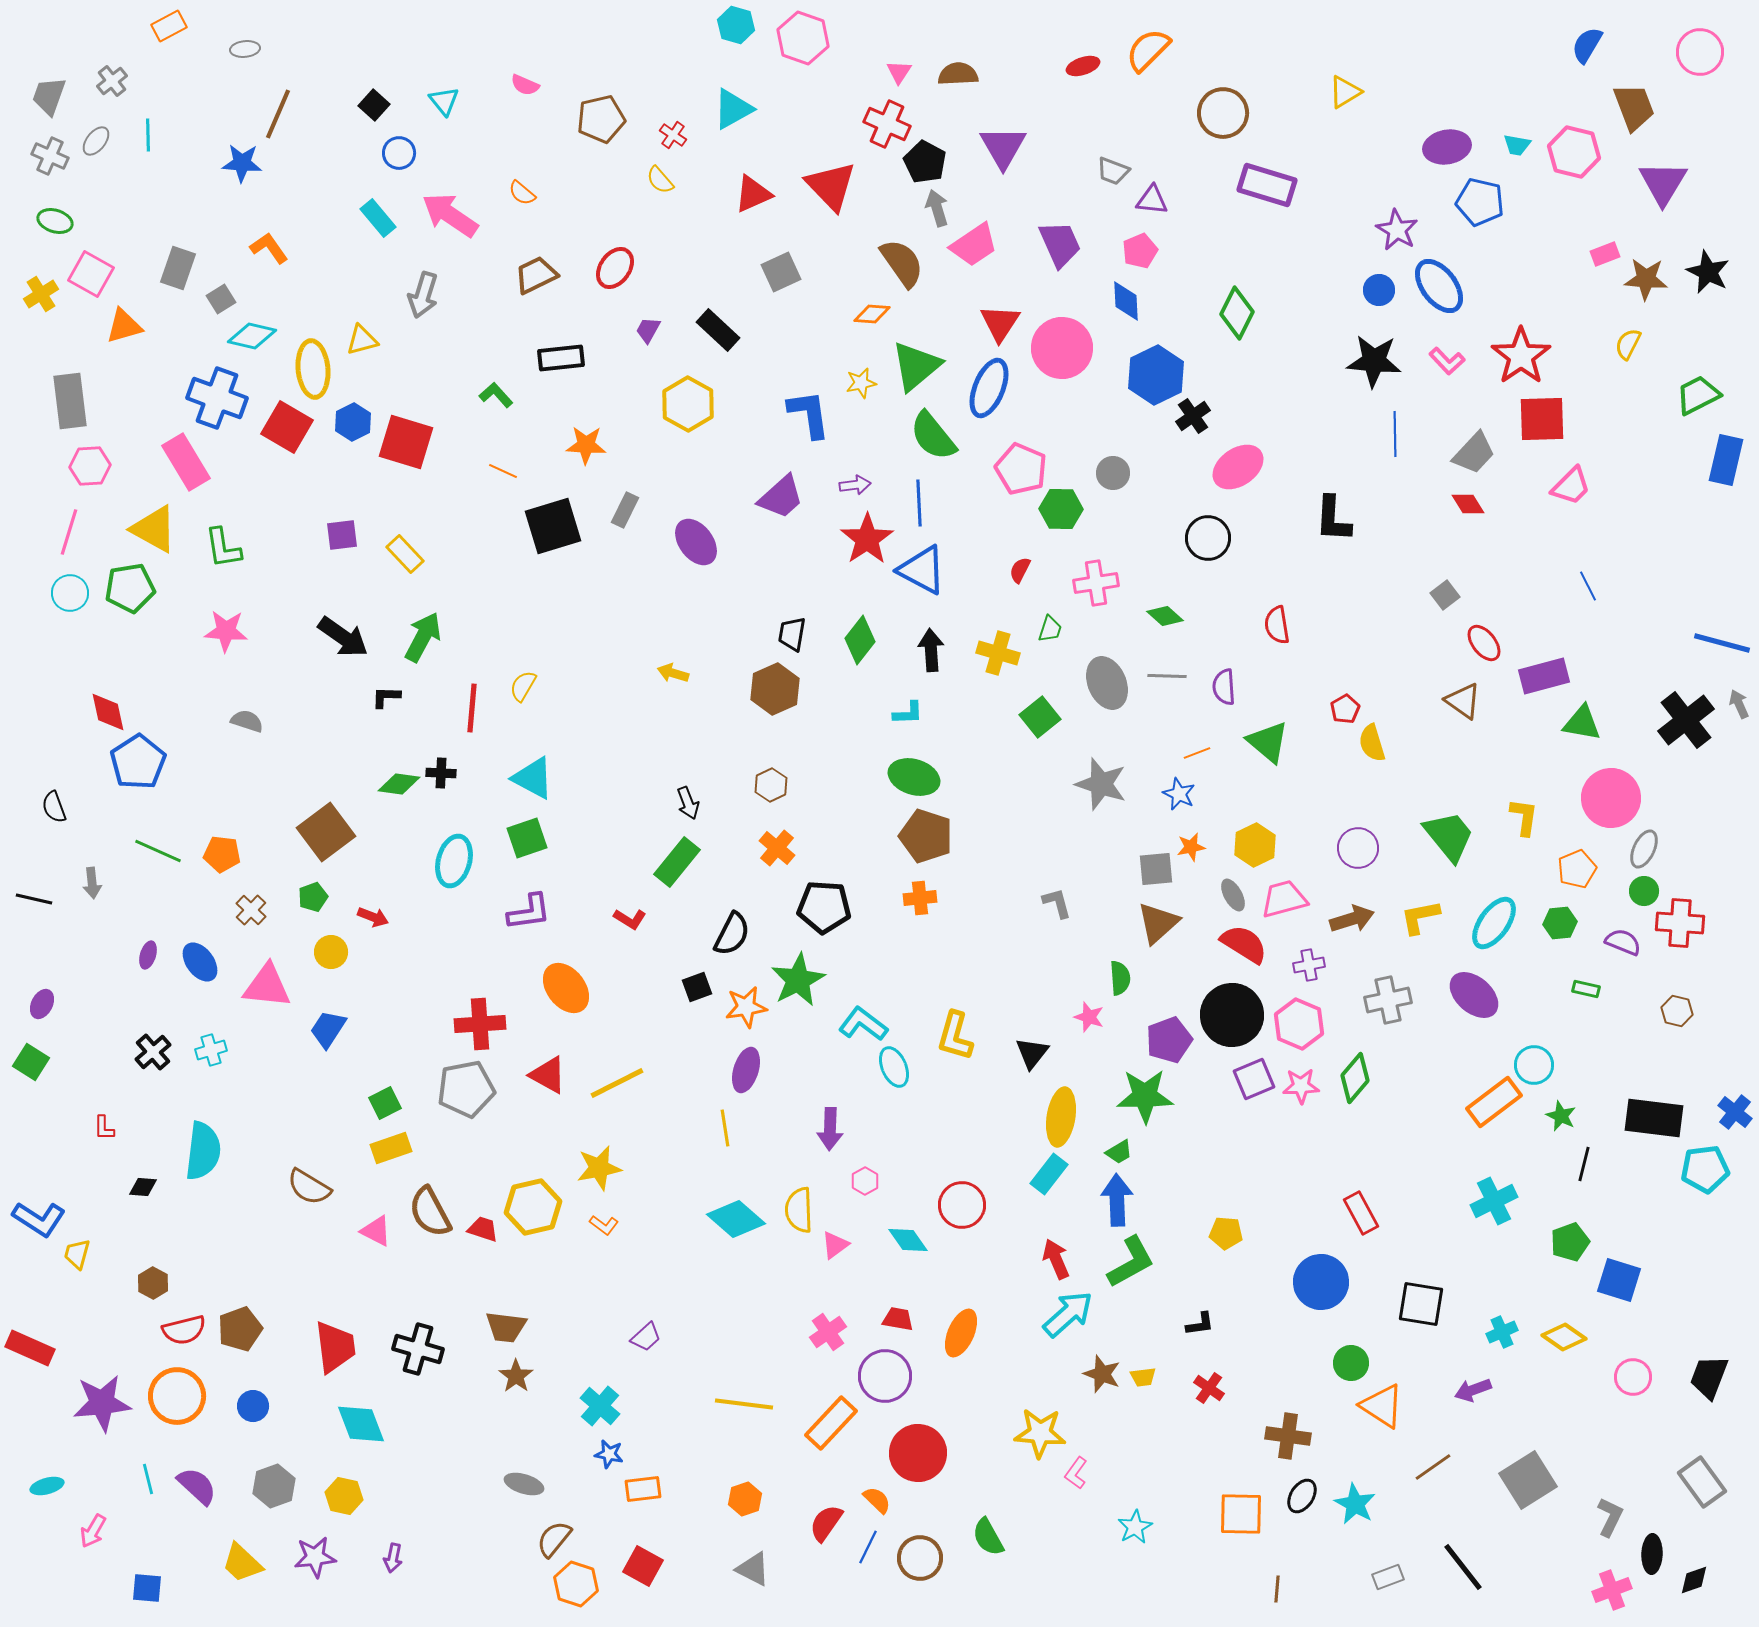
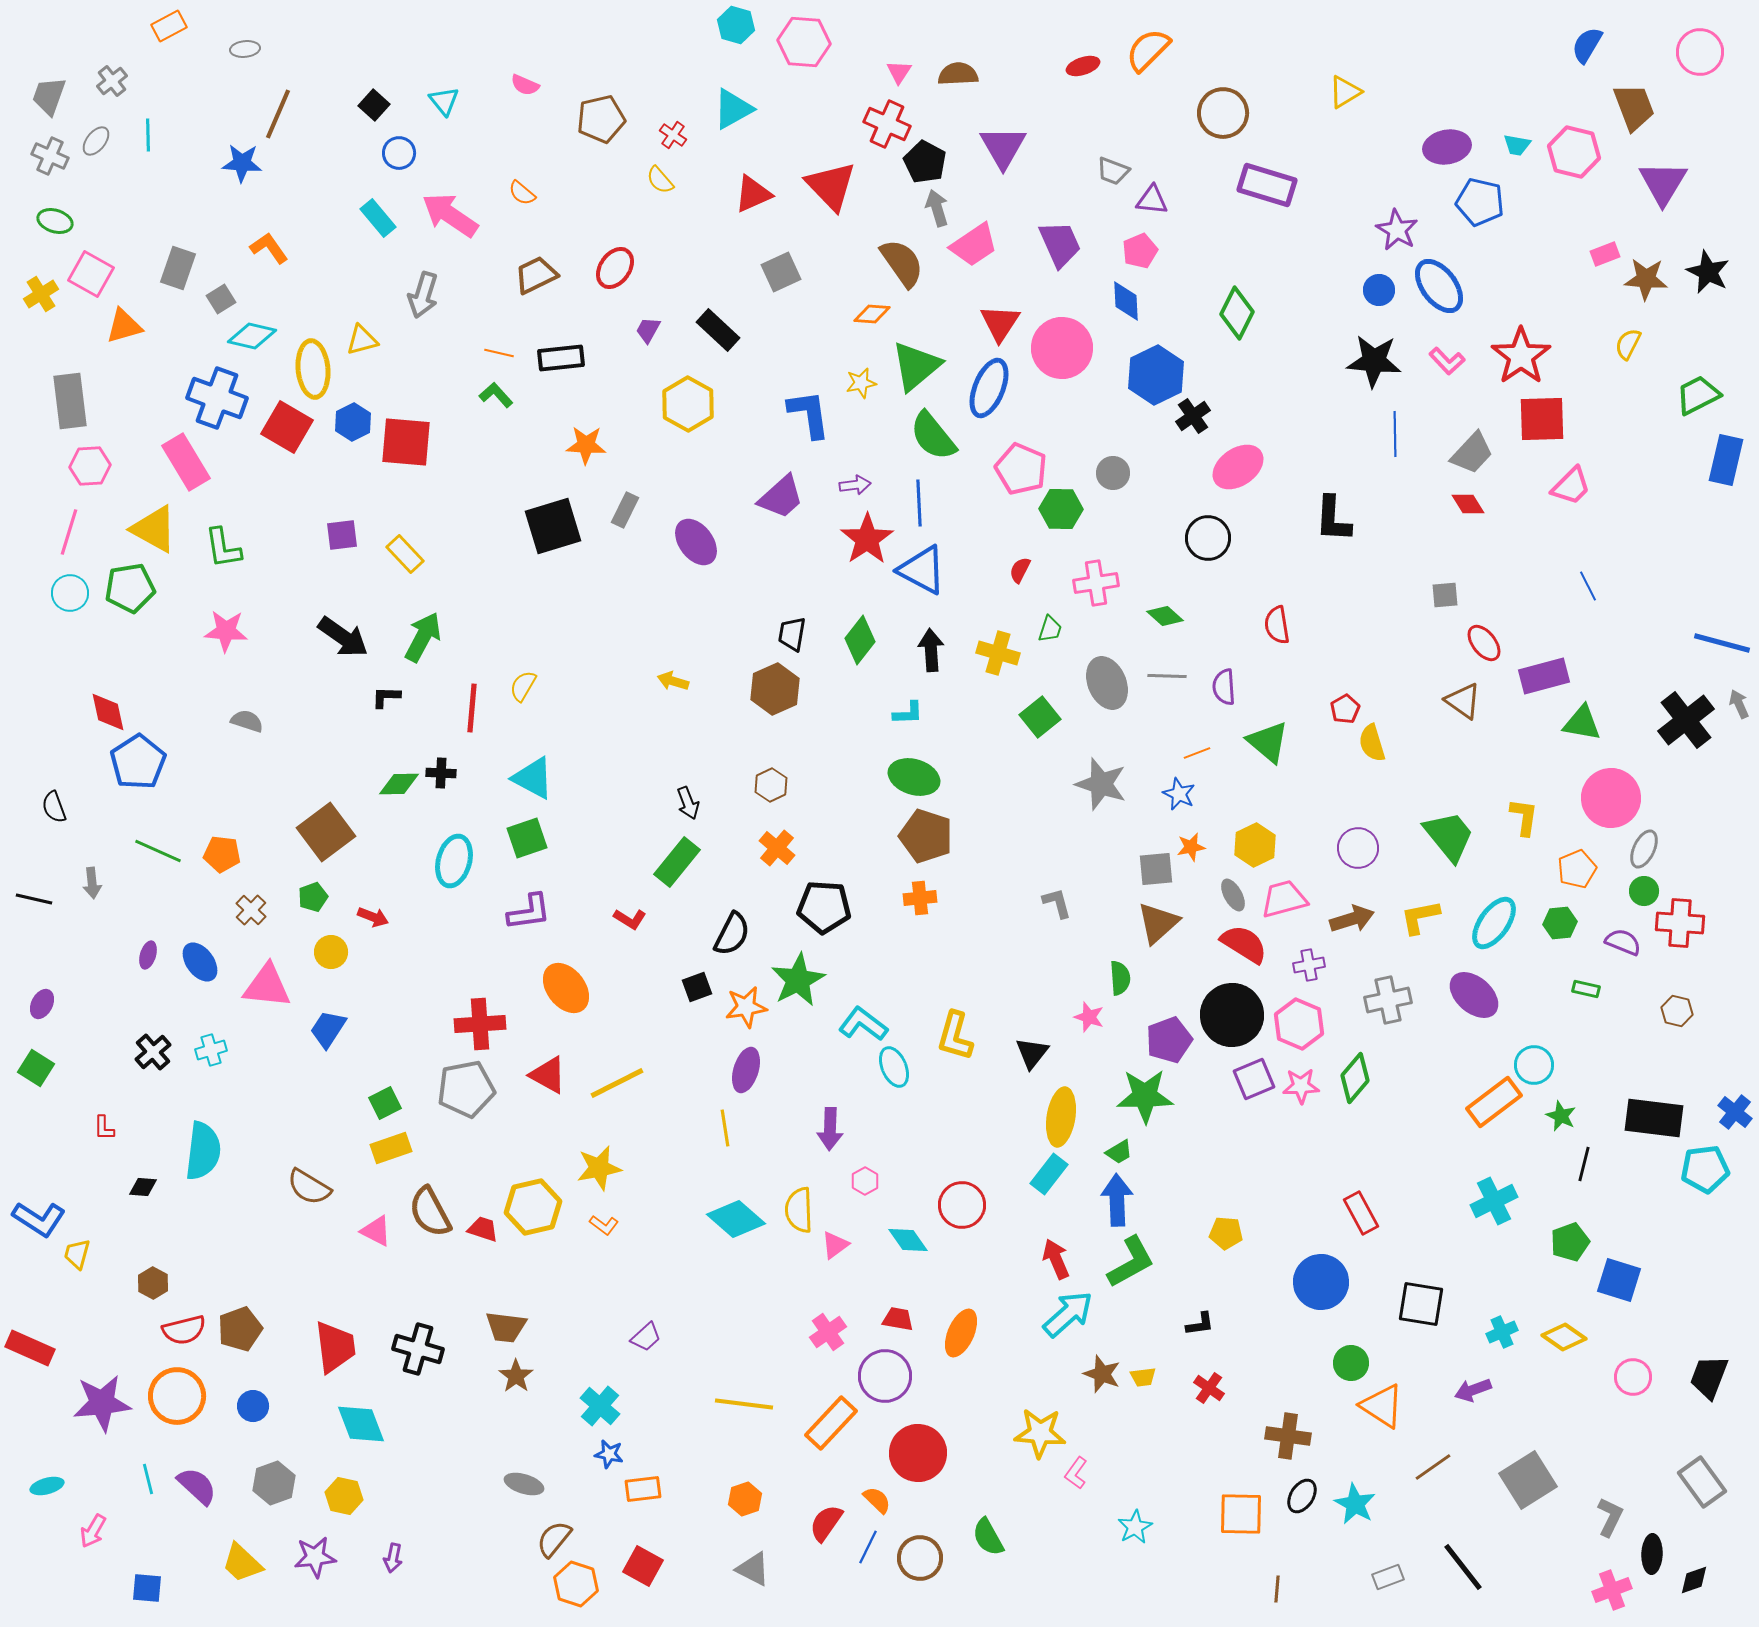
pink hexagon at (803, 38): moved 1 px right, 4 px down; rotated 15 degrees counterclockwise
red square at (406, 442): rotated 12 degrees counterclockwise
gray trapezoid at (1474, 453): moved 2 px left
orange line at (503, 471): moved 4 px left, 118 px up; rotated 12 degrees counterclockwise
gray square at (1445, 595): rotated 32 degrees clockwise
yellow arrow at (673, 673): moved 8 px down
green diamond at (399, 784): rotated 9 degrees counterclockwise
green square at (31, 1062): moved 5 px right, 6 px down
gray hexagon at (274, 1486): moved 3 px up
